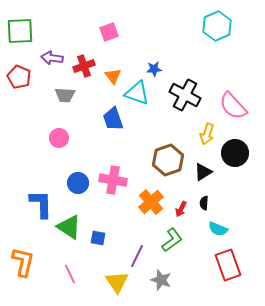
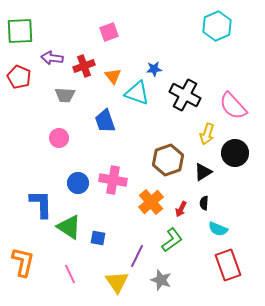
blue trapezoid: moved 8 px left, 2 px down
